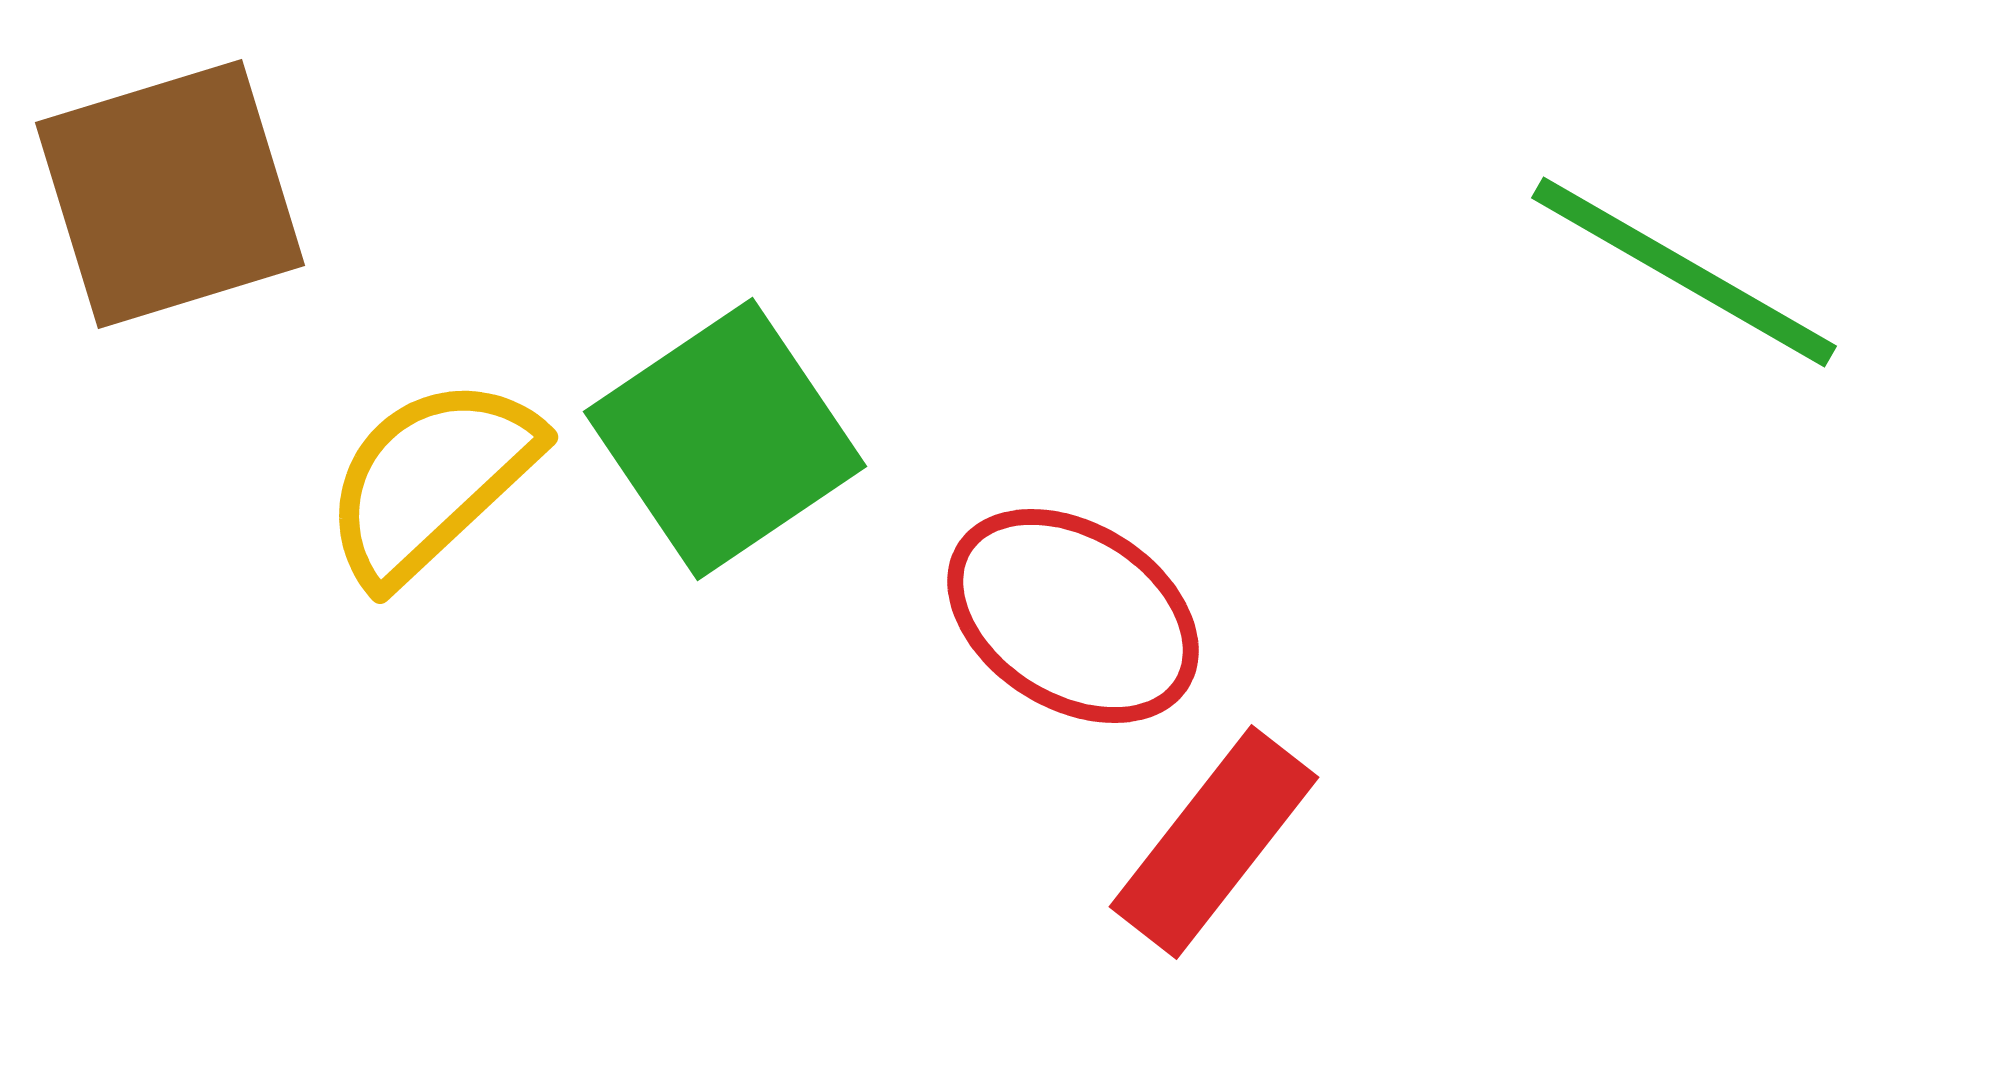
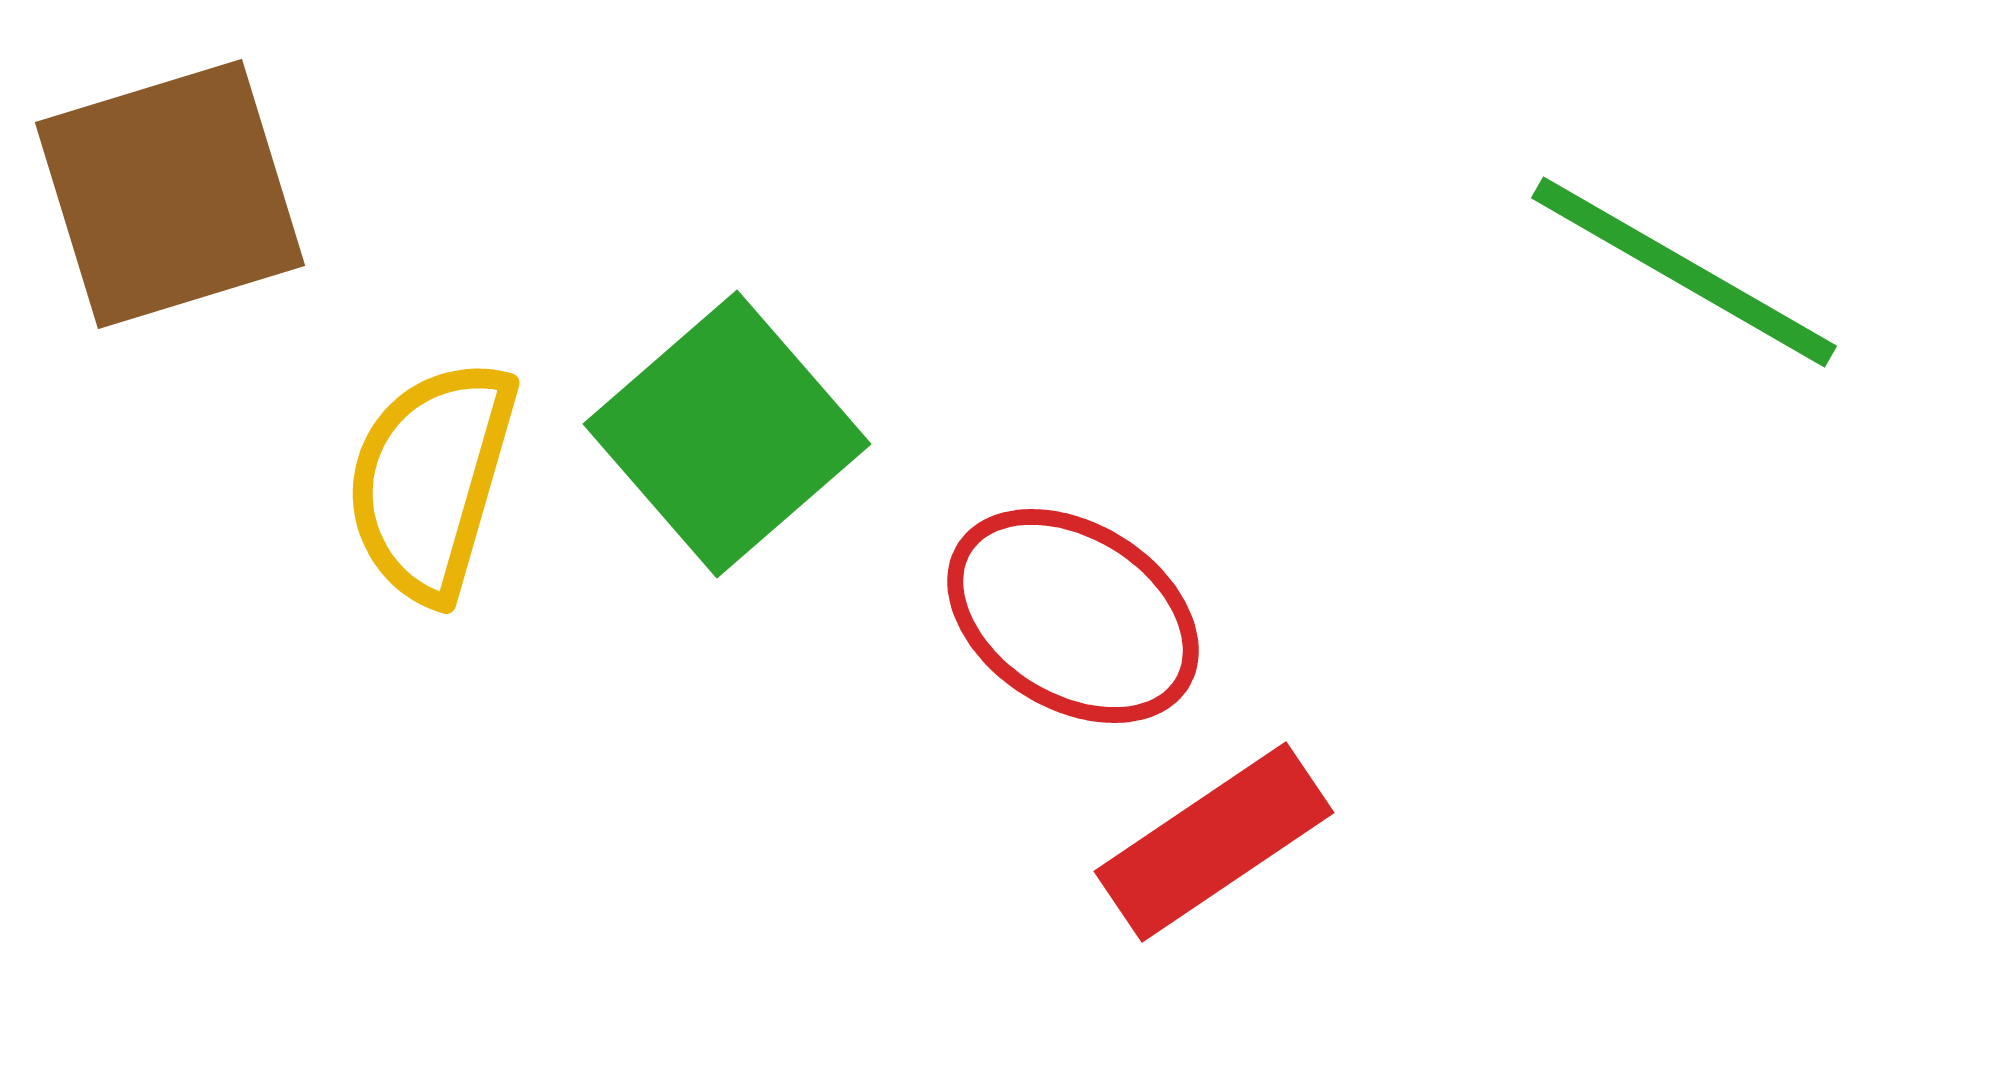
green square: moved 2 px right, 5 px up; rotated 7 degrees counterclockwise
yellow semicircle: rotated 31 degrees counterclockwise
red rectangle: rotated 18 degrees clockwise
